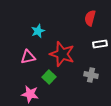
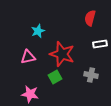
green square: moved 6 px right; rotated 16 degrees clockwise
